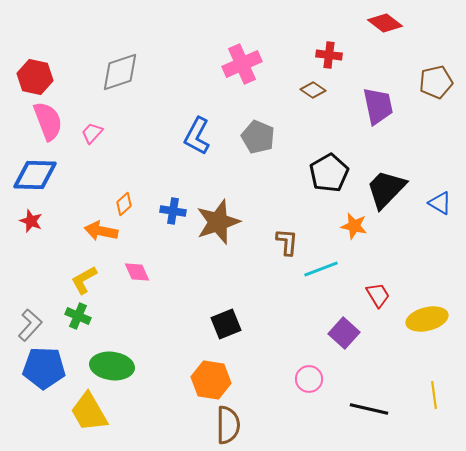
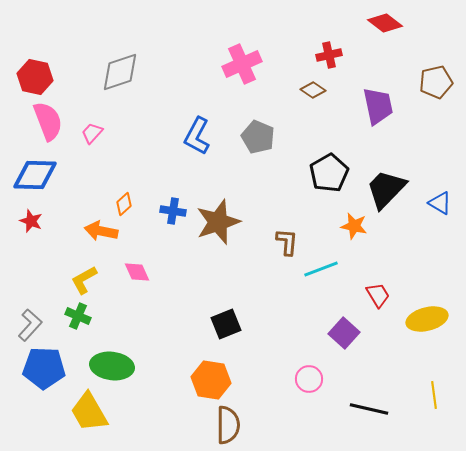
red cross: rotated 20 degrees counterclockwise
